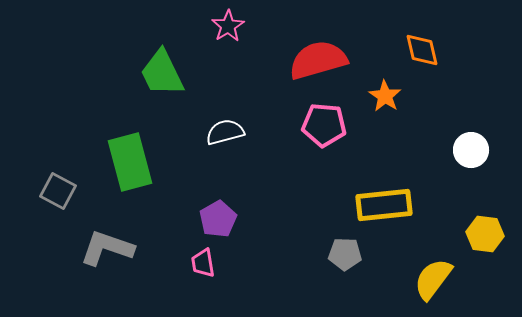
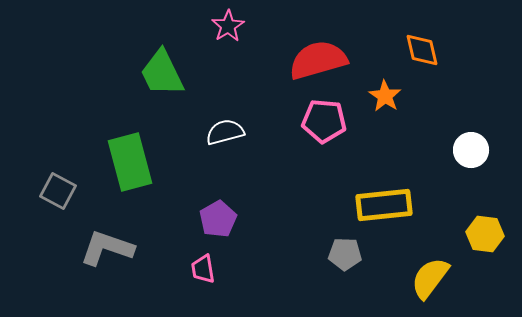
pink pentagon: moved 4 px up
pink trapezoid: moved 6 px down
yellow semicircle: moved 3 px left, 1 px up
